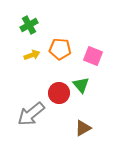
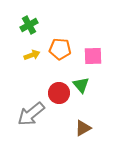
pink square: rotated 24 degrees counterclockwise
